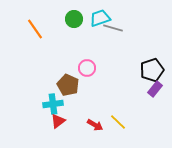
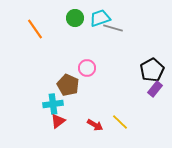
green circle: moved 1 px right, 1 px up
black pentagon: rotated 10 degrees counterclockwise
yellow line: moved 2 px right
